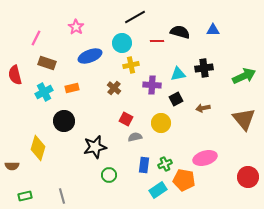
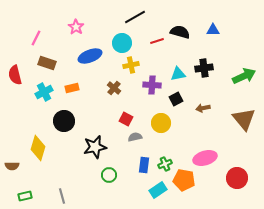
red line: rotated 16 degrees counterclockwise
red circle: moved 11 px left, 1 px down
